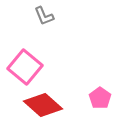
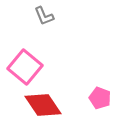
pink pentagon: rotated 15 degrees counterclockwise
red diamond: rotated 15 degrees clockwise
